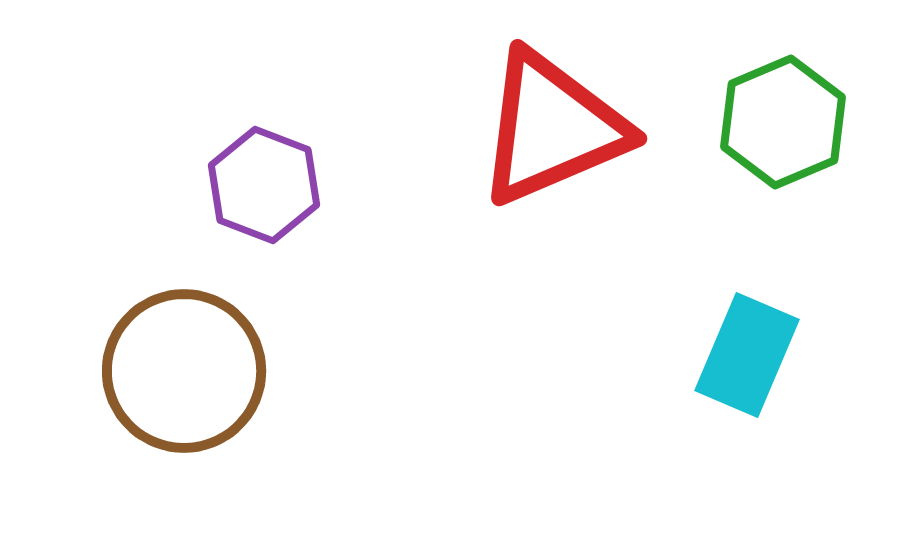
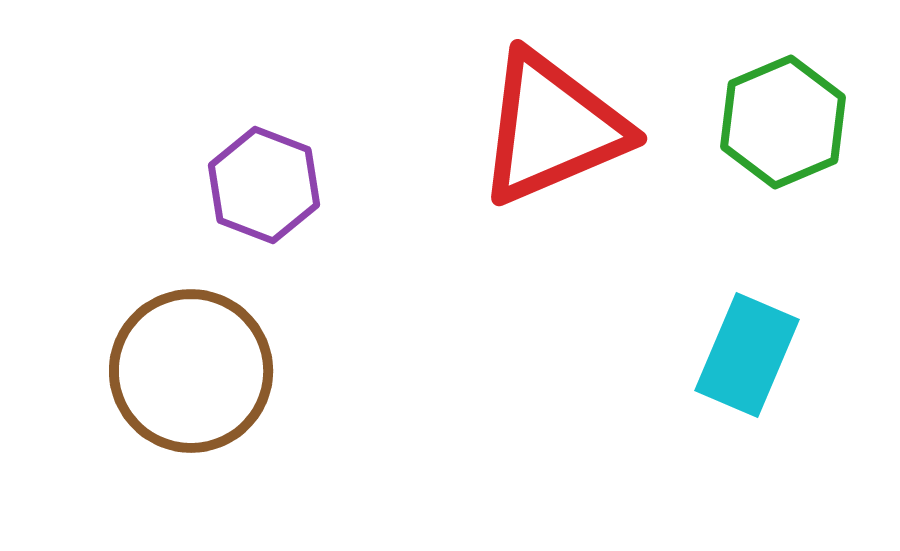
brown circle: moved 7 px right
